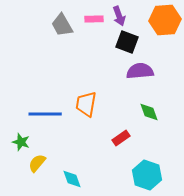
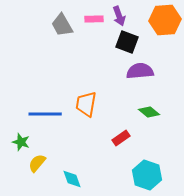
green diamond: rotated 30 degrees counterclockwise
